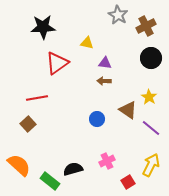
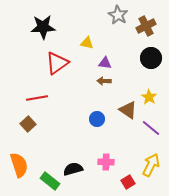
pink cross: moved 1 px left, 1 px down; rotated 28 degrees clockwise
orange semicircle: rotated 30 degrees clockwise
